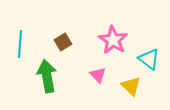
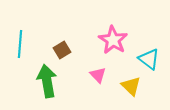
brown square: moved 1 px left, 8 px down
green arrow: moved 5 px down
